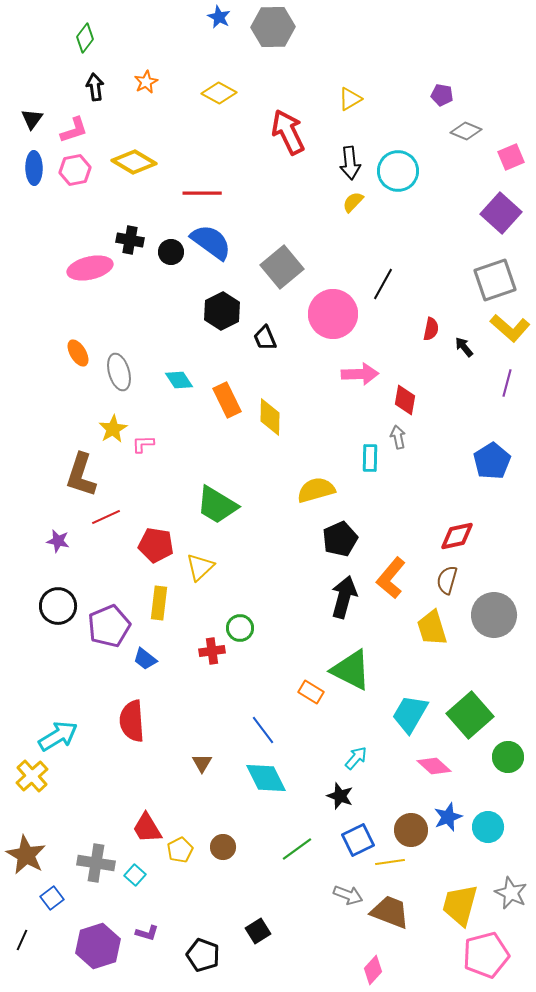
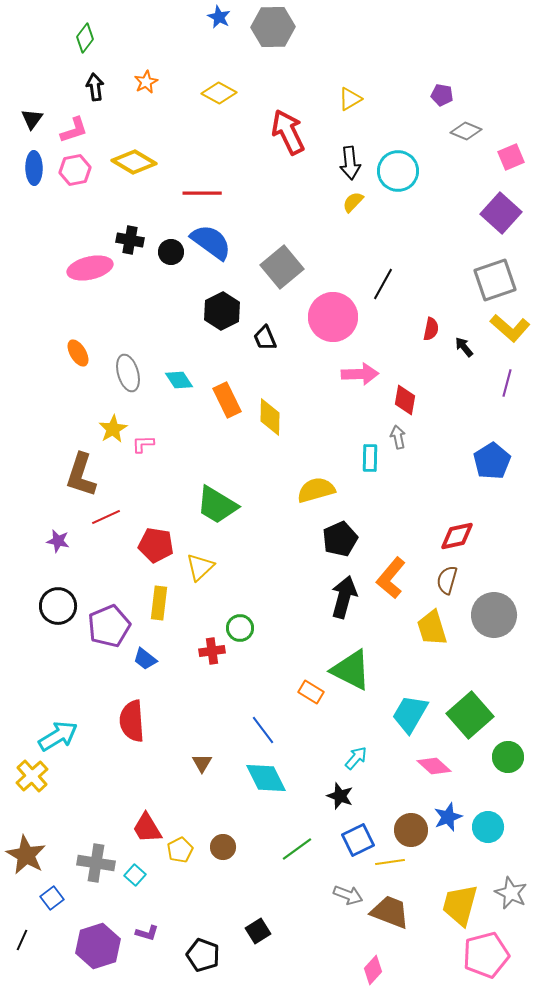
pink circle at (333, 314): moved 3 px down
gray ellipse at (119, 372): moved 9 px right, 1 px down
